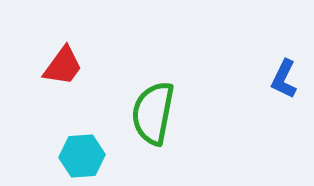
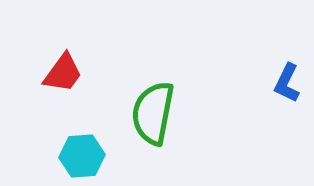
red trapezoid: moved 7 px down
blue L-shape: moved 3 px right, 4 px down
